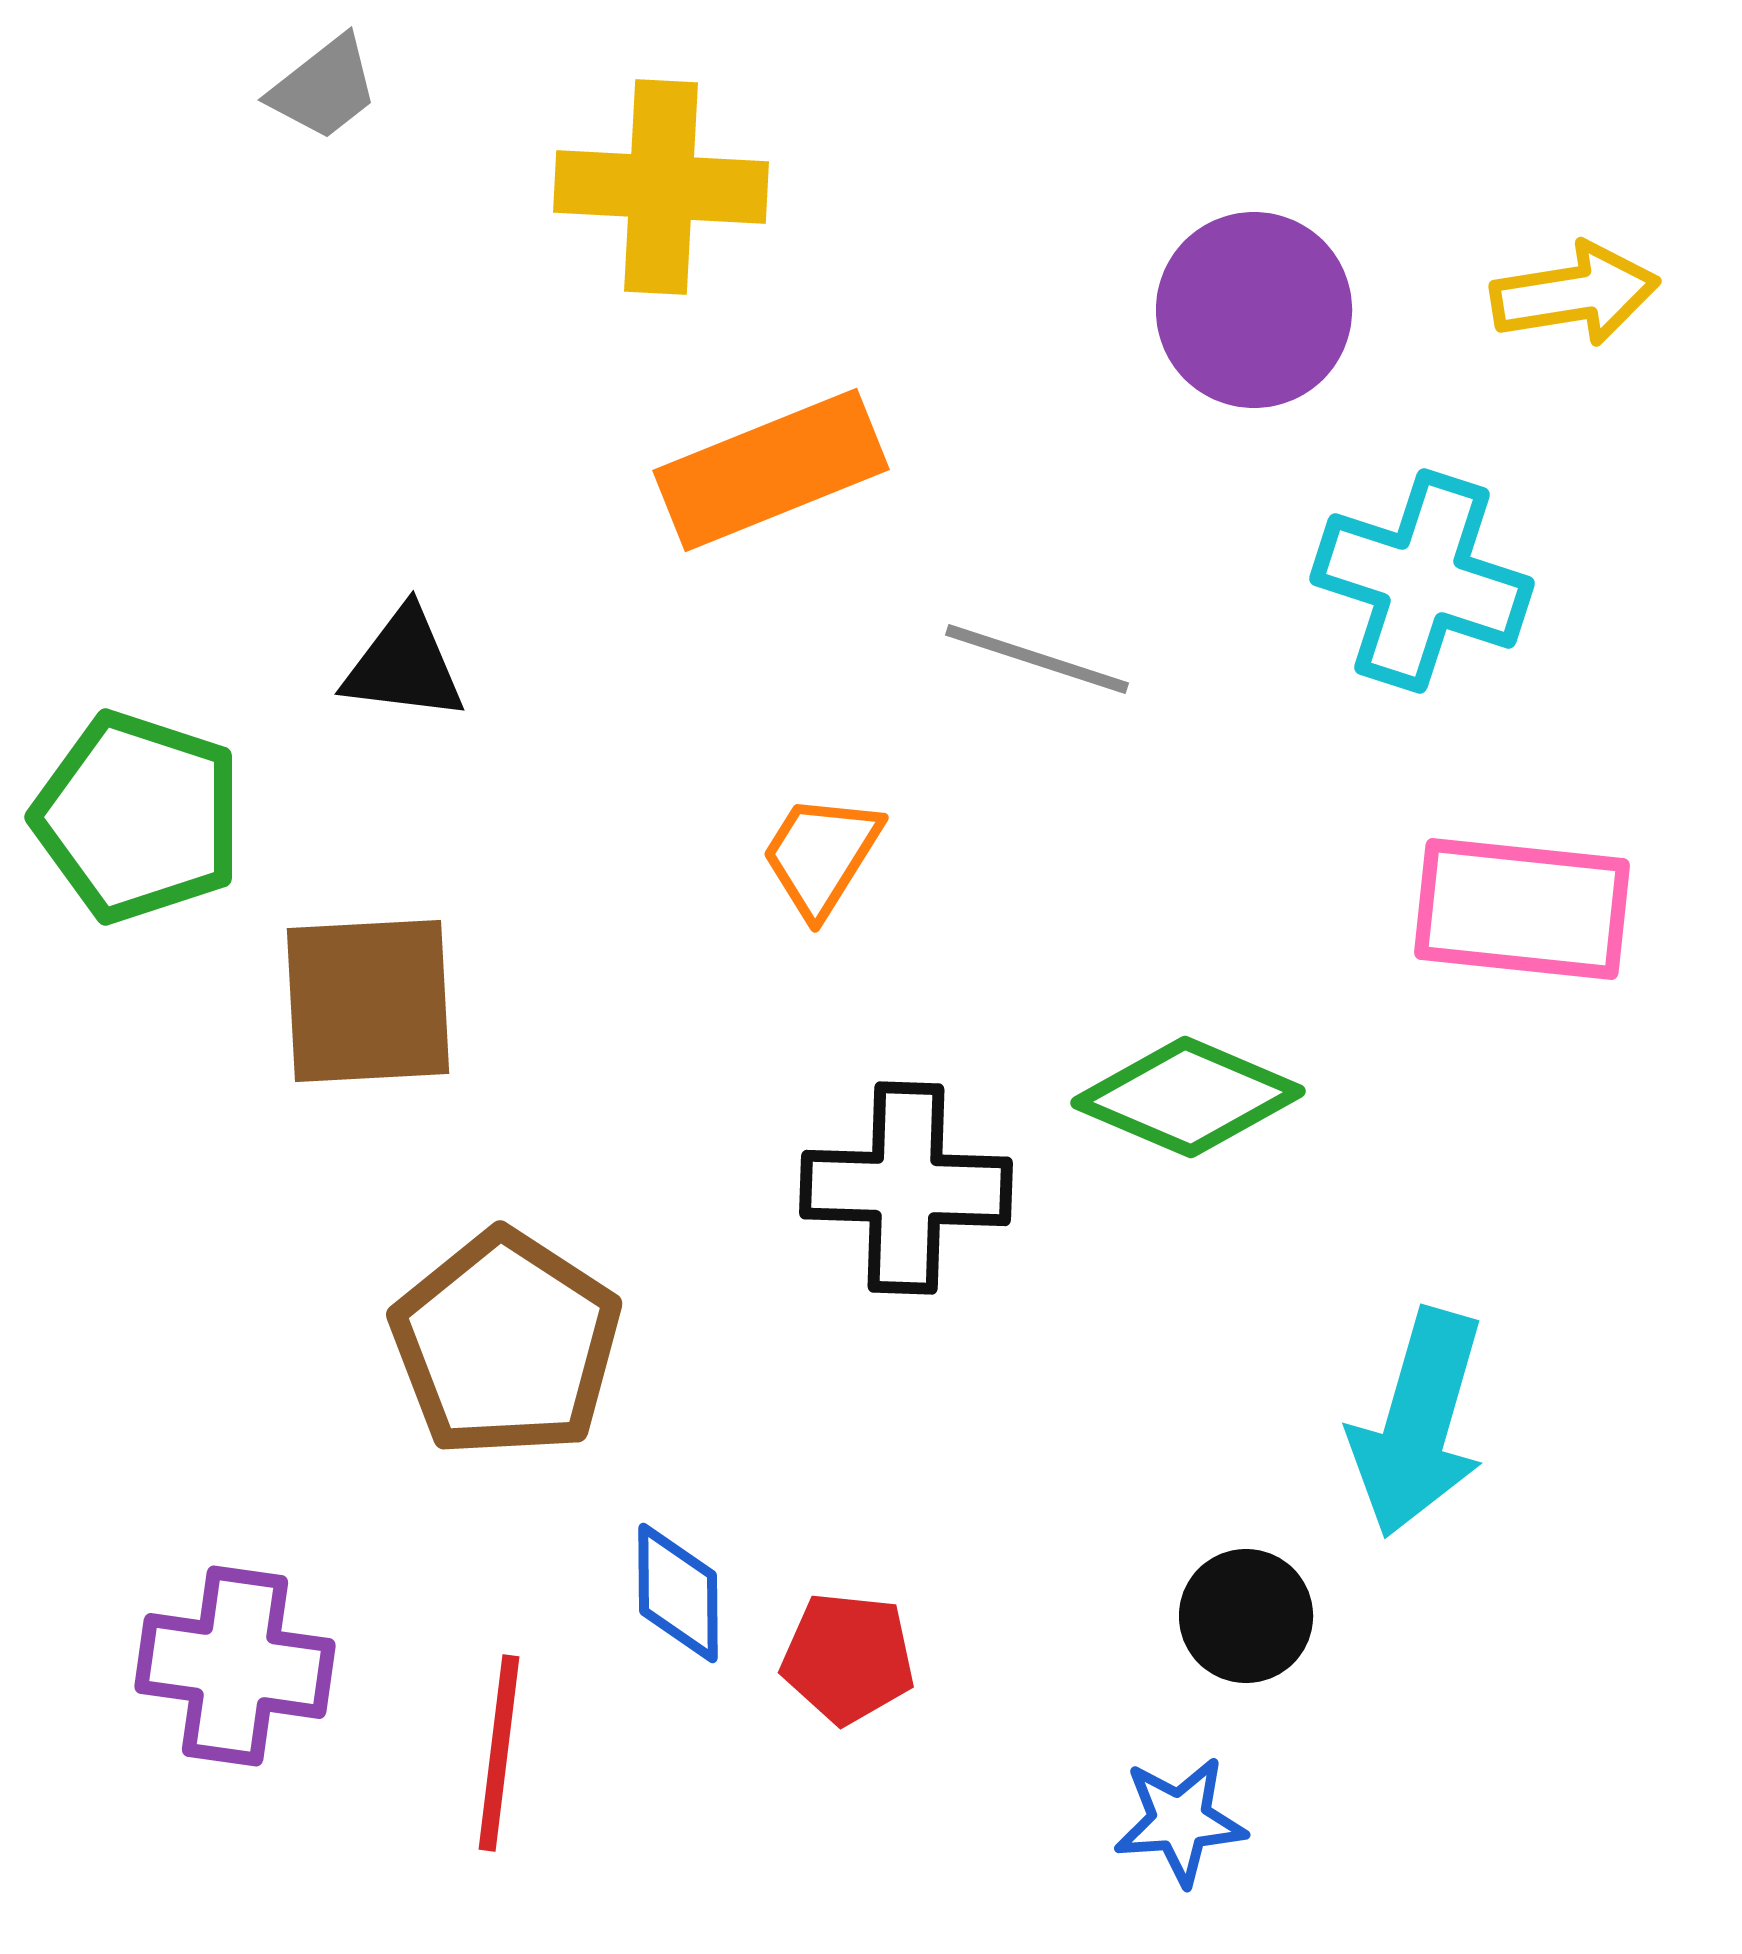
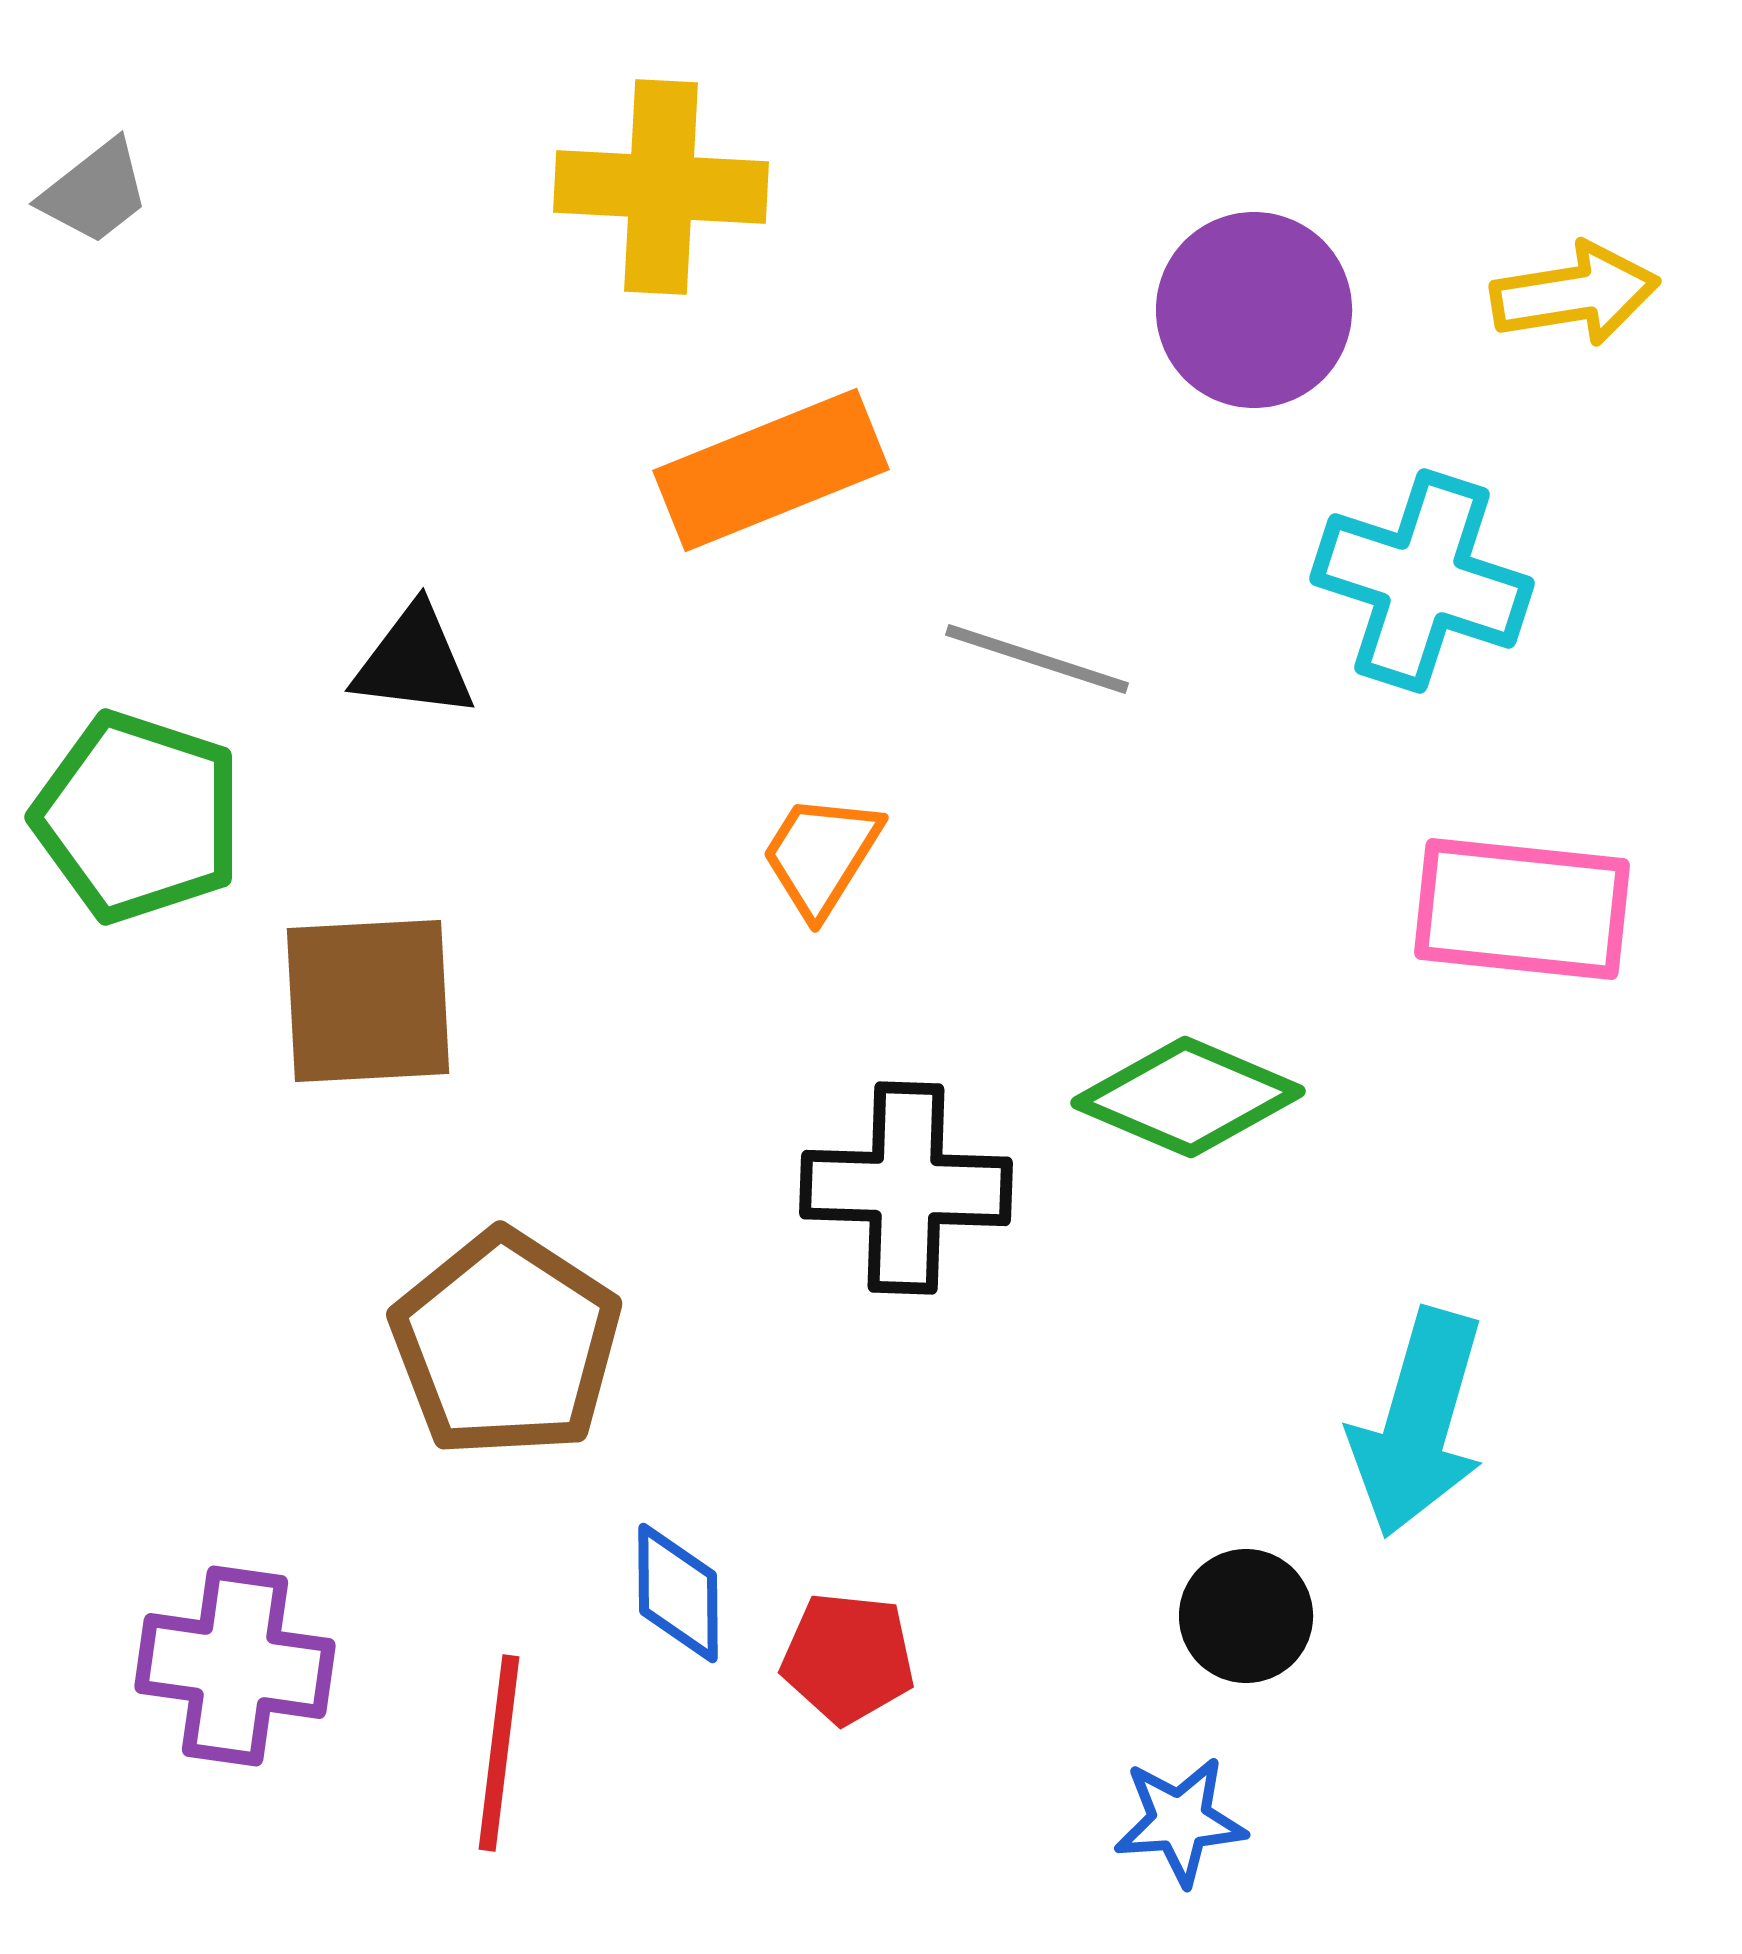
gray trapezoid: moved 229 px left, 104 px down
black triangle: moved 10 px right, 3 px up
